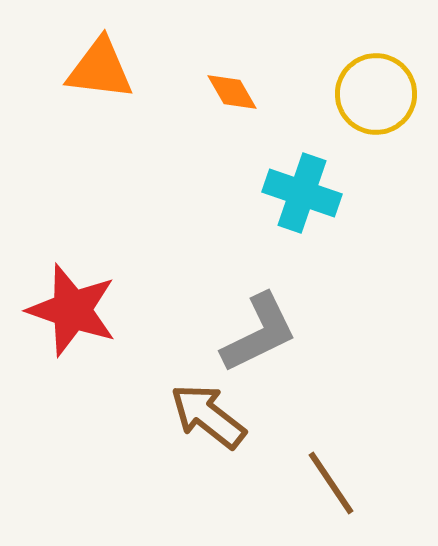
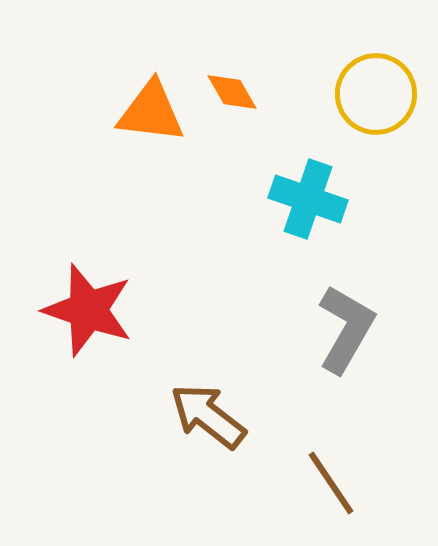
orange triangle: moved 51 px right, 43 px down
cyan cross: moved 6 px right, 6 px down
red star: moved 16 px right
gray L-shape: moved 87 px right, 4 px up; rotated 34 degrees counterclockwise
